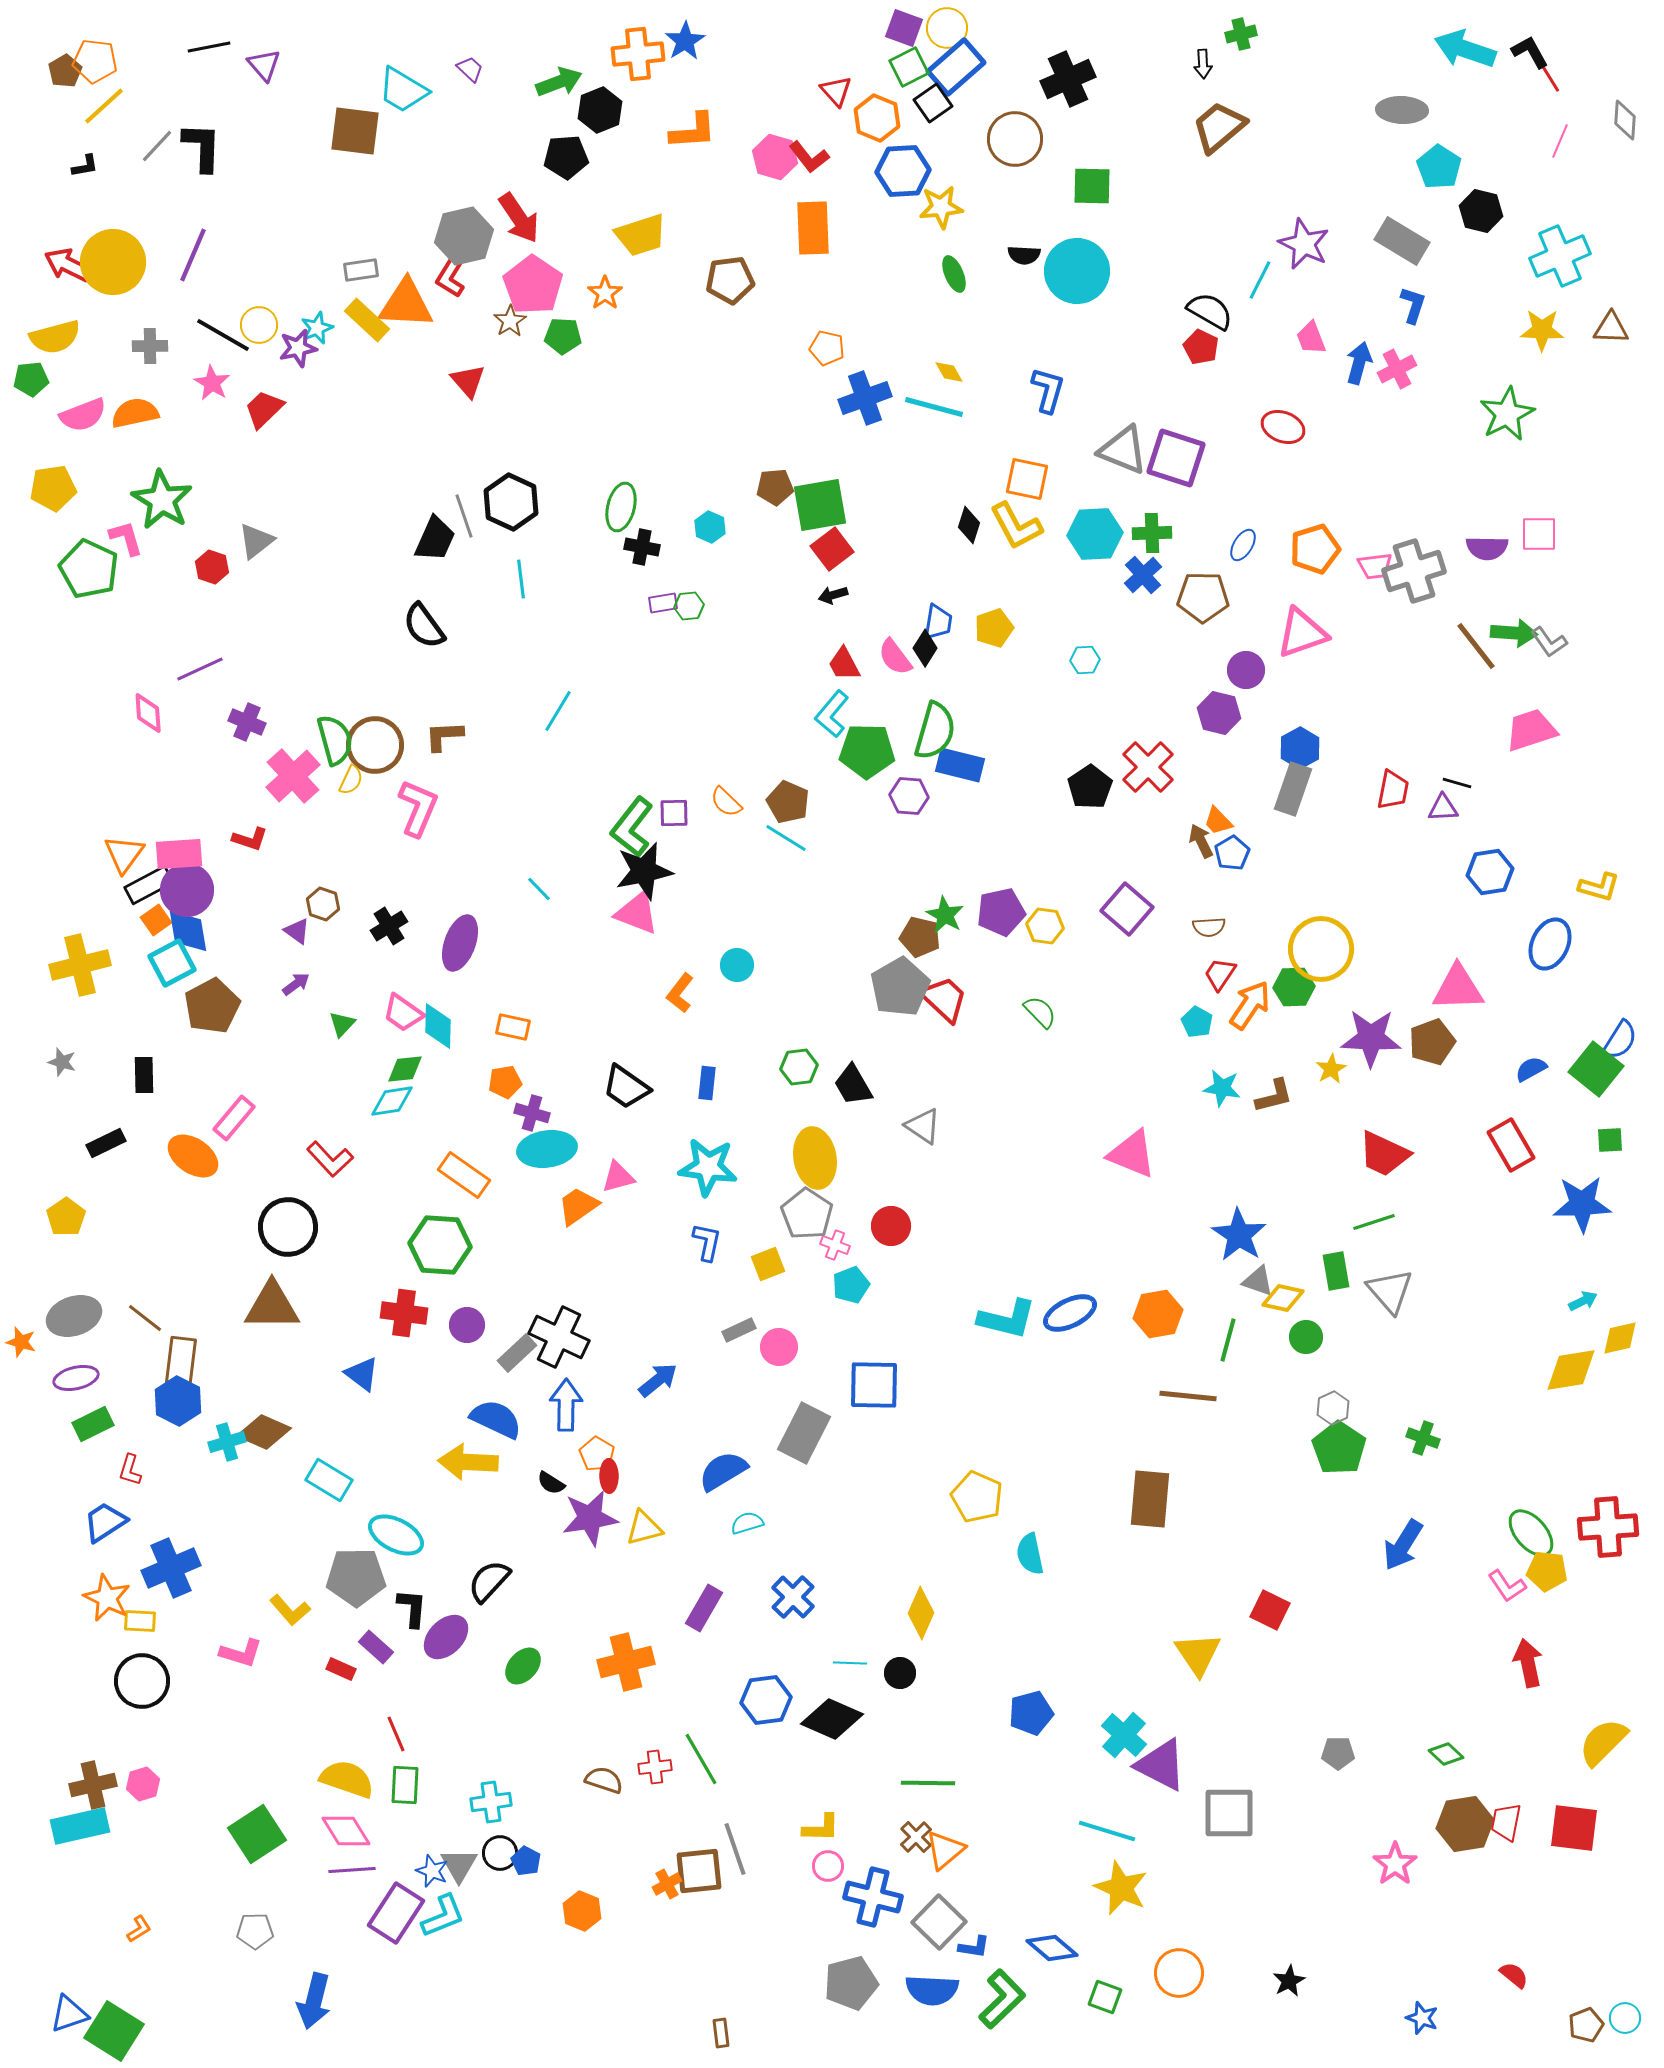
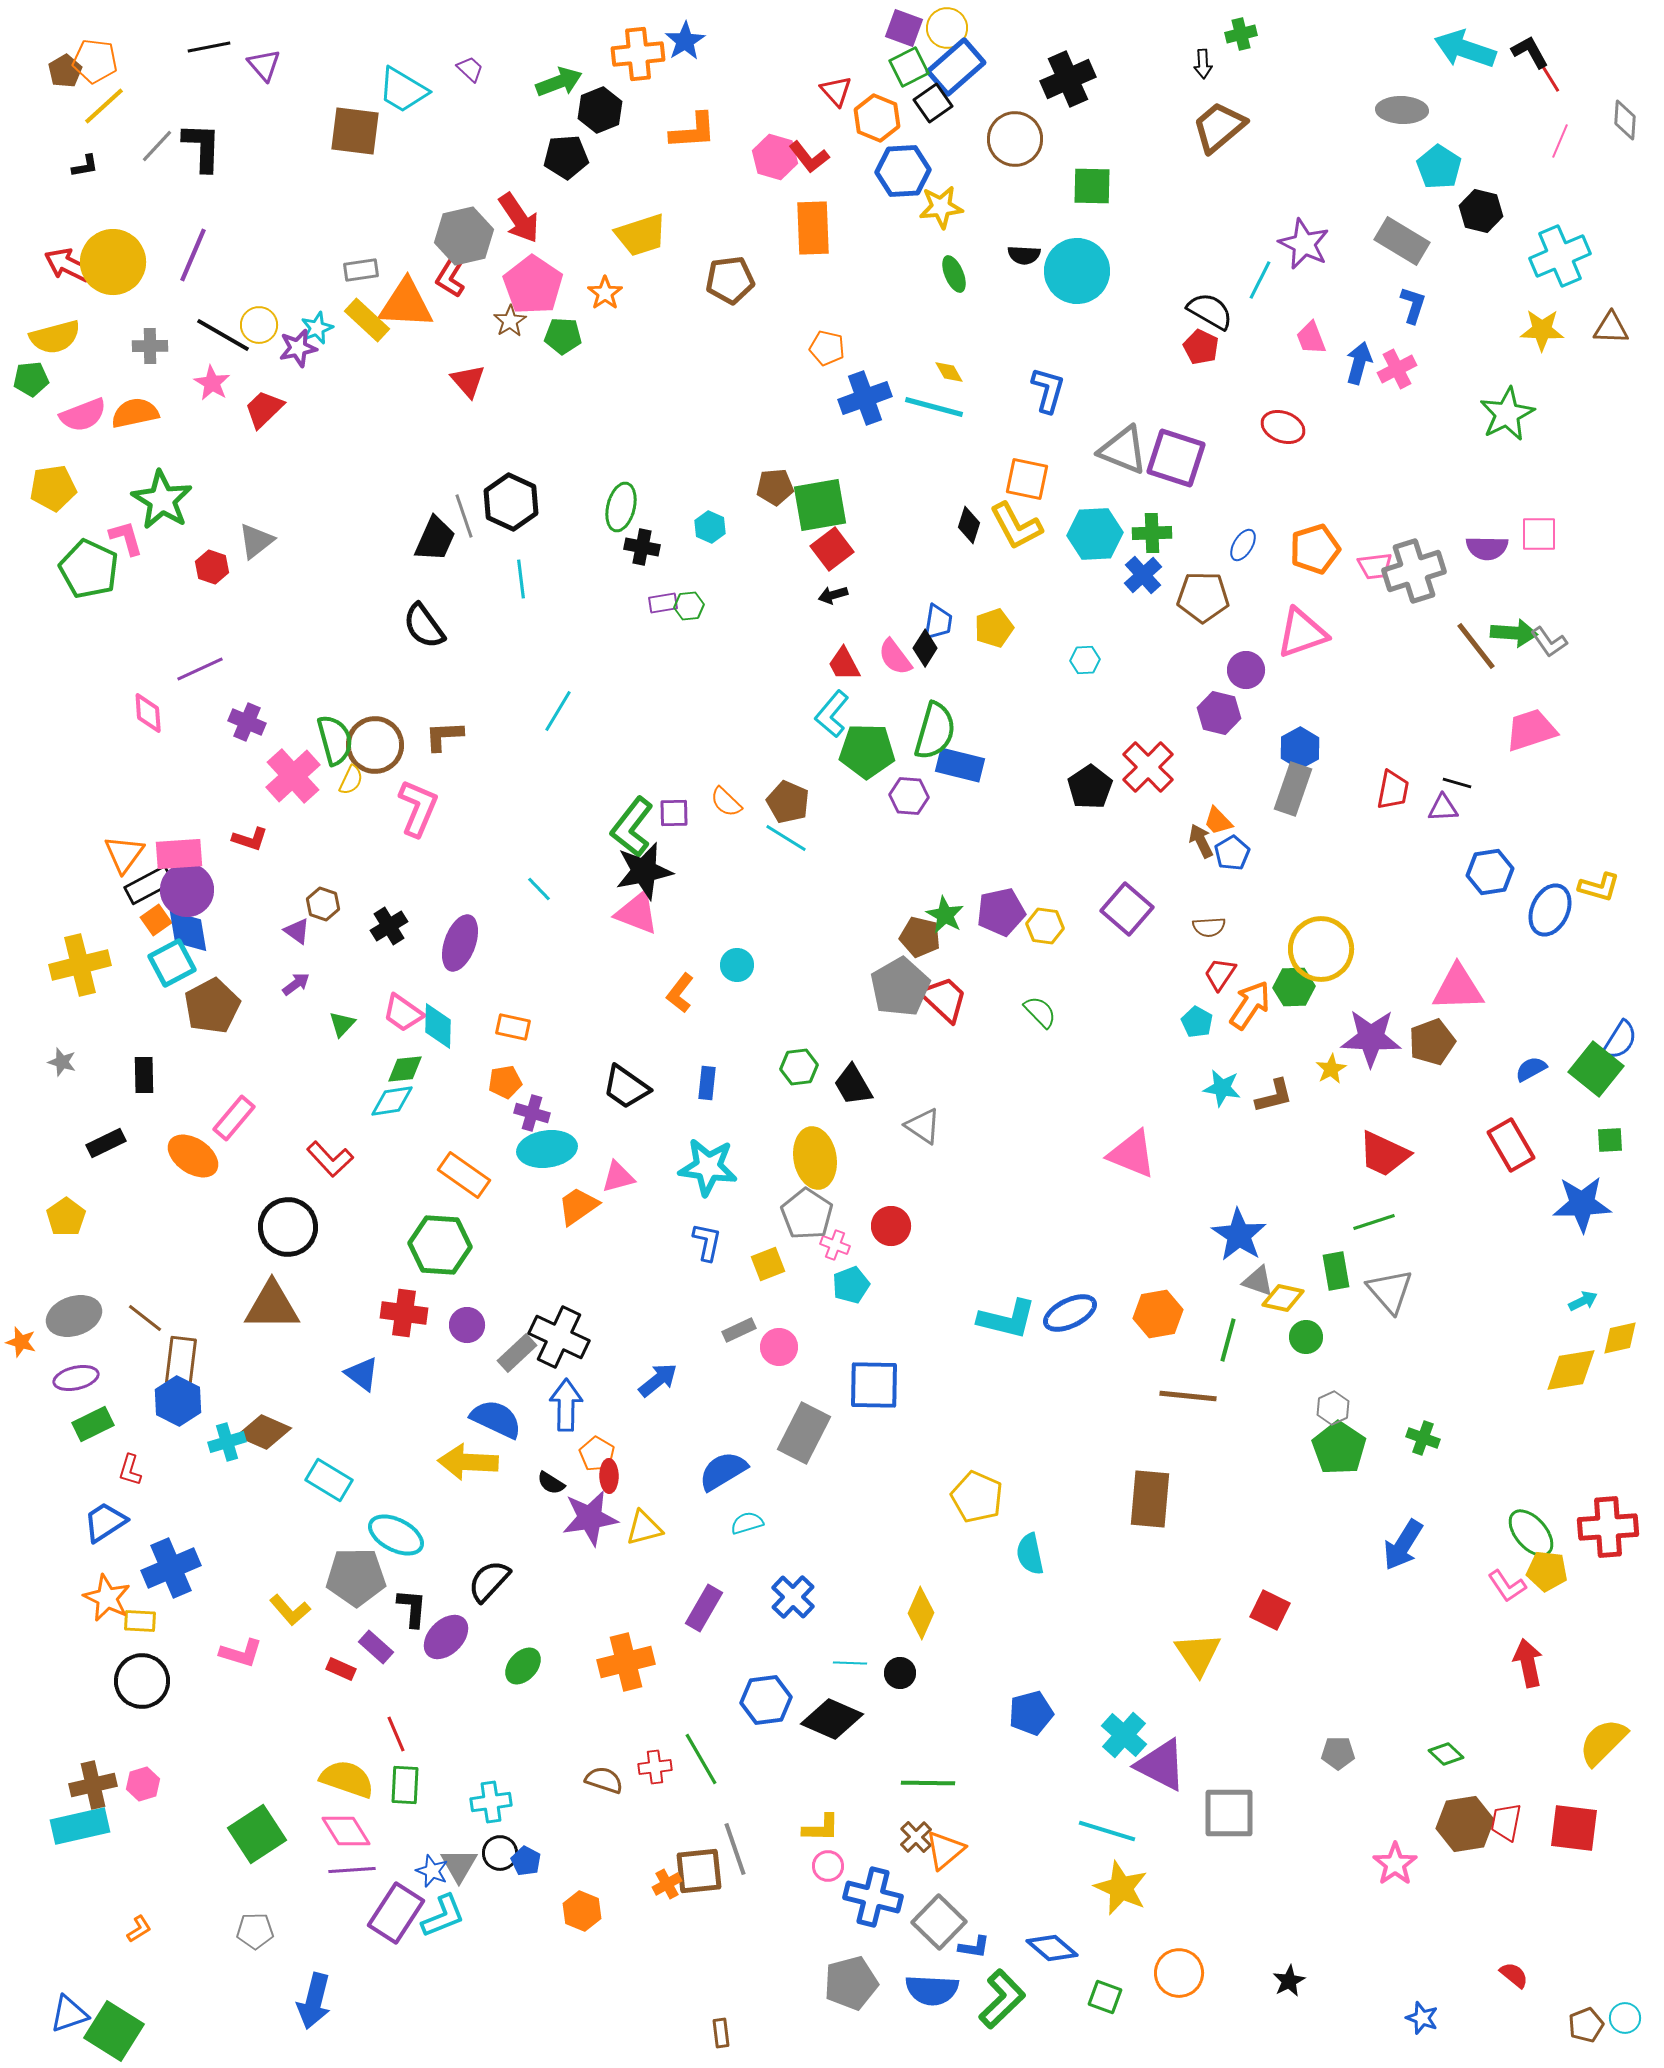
blue ellipse at (1550, 944): moved 34 px up
